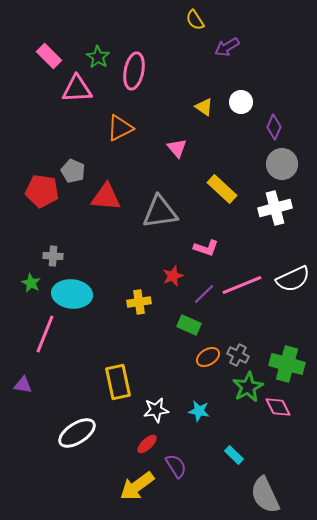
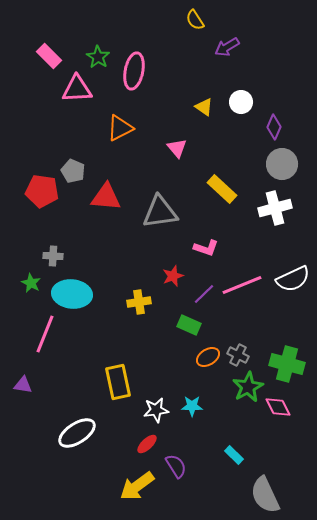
cyan star at (199, 411): moved 7 px left, 5 px up; rotated 10 degrees counterclockwise
